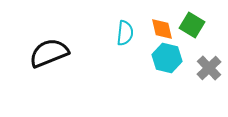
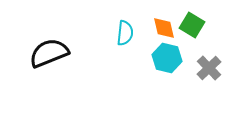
orange diamond: moved 2 px right, 1 px up
